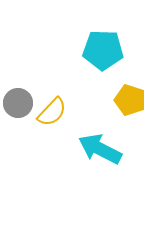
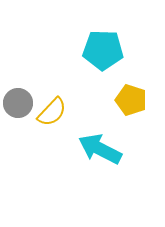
yellow pentagon: moved 1 px right
